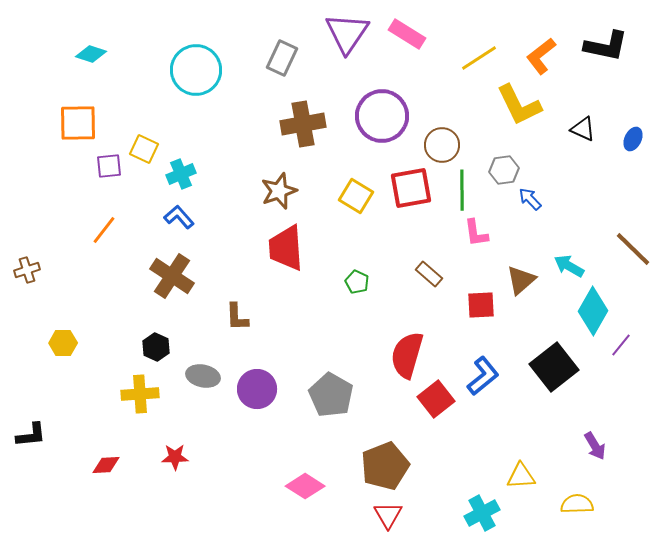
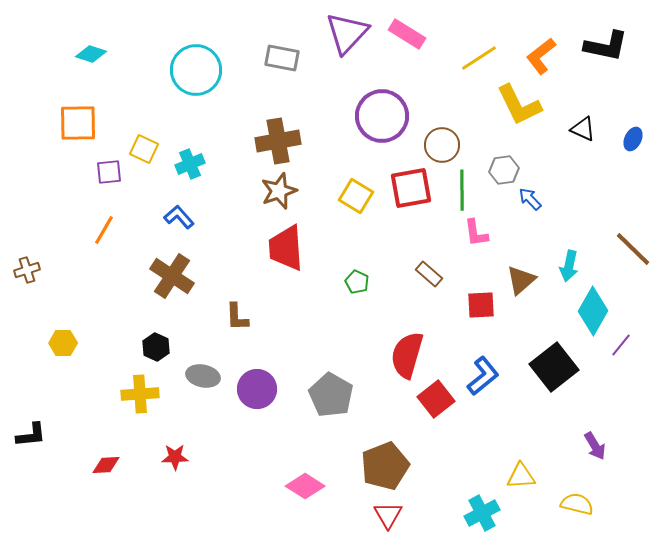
purple triangle at (347, 33): rotated 9 degrees clockwise
gray rectangle at (282, 58): rotated 76 degrees clockwise
brown cross at (303, 124): moved 25 px left, 17 px down
purple square at (109, 166): moved 6 px down
cyan cross at (181, 174): moved 9 px right, 10 px up
orange line at (104, 230): rotated 8 degrees counterclockwise
cyan arrow at (569, 266): rotated 108 degrees counterclockwise
yellow semicircle at (577, 504): rotated 16 degrees clockwise
